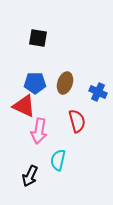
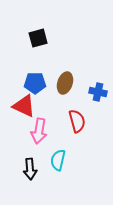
black square: rotated 24 degrees counterclockwise
blue cross: rotated 12 degrees counterclockwise
black arrow: moved 7 px up; rotated 30 degrees counterclockwise
